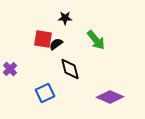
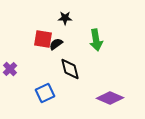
green arrow: rotated 30 degrees clockwise
purple diamond: moved 1 px down
